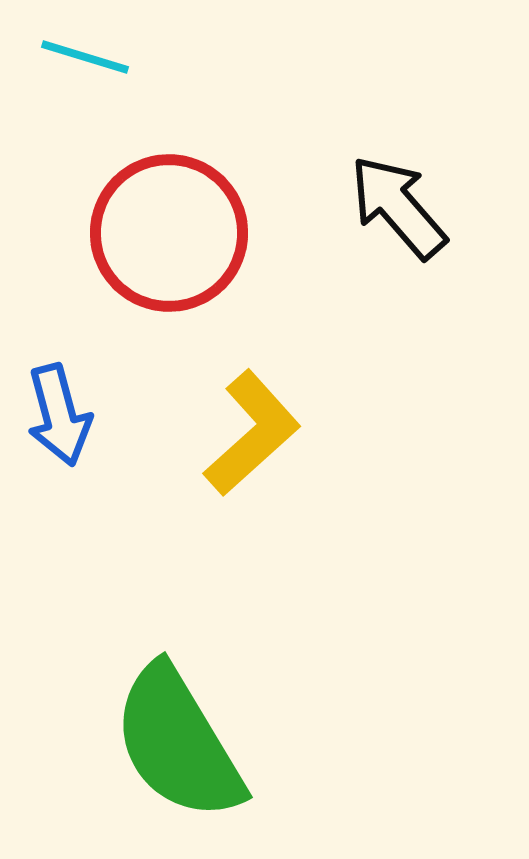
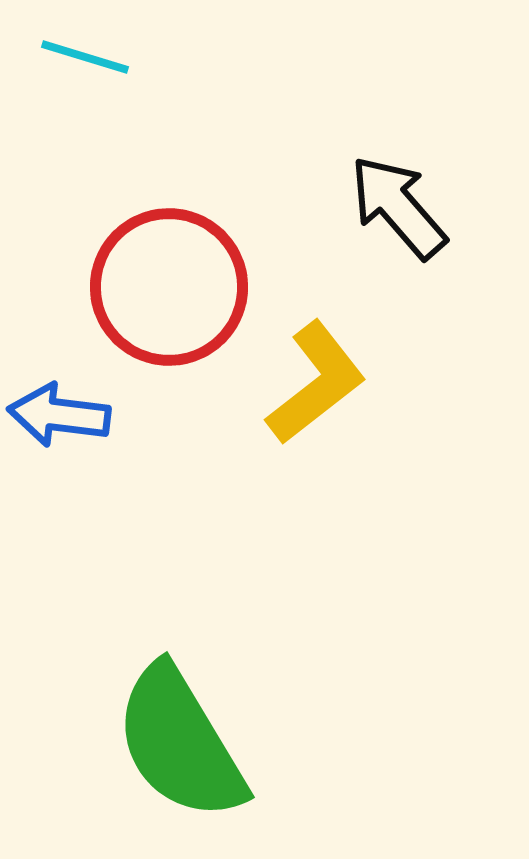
red circle: moved 54 px down
blue arrow: rotated 112 degrees clockwise
yellow L-shape: moved 64 px right, 50 px up; rotated 4 degrees clockwise
green semicircle: moved 2 px right
